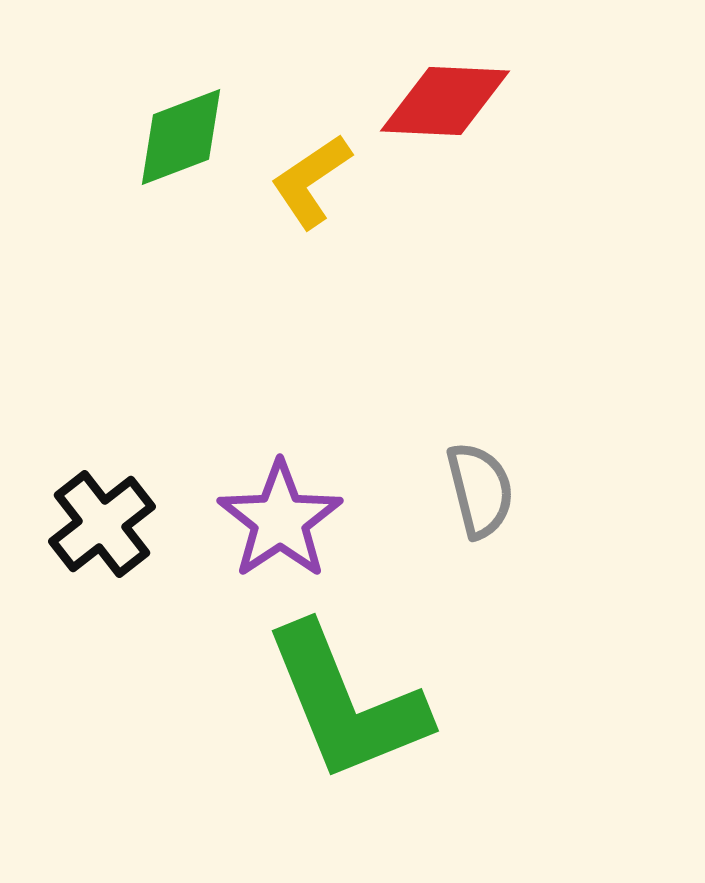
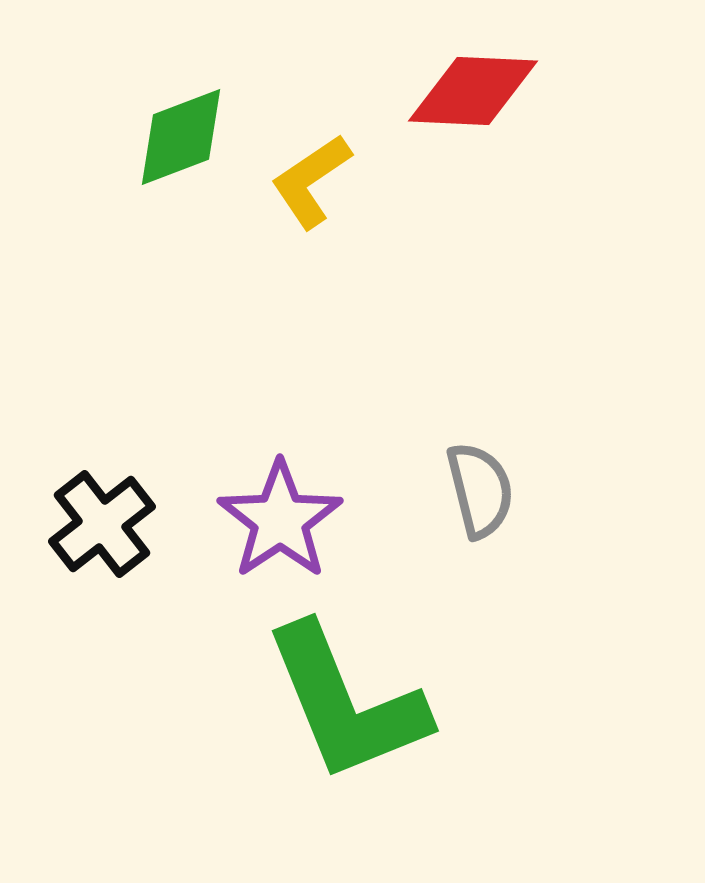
red diamond: moved 28 px right, 10 px up
